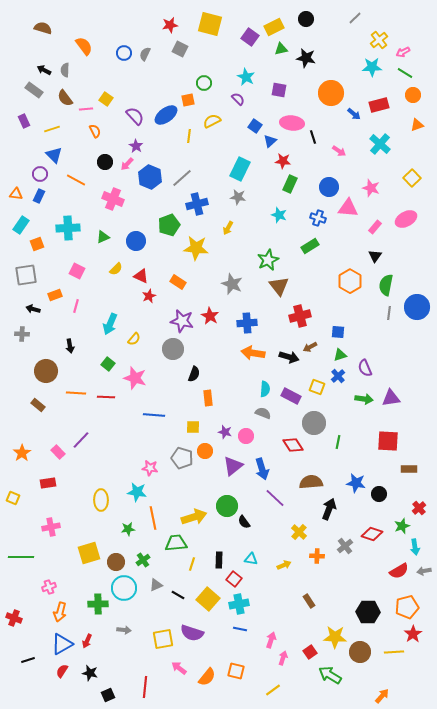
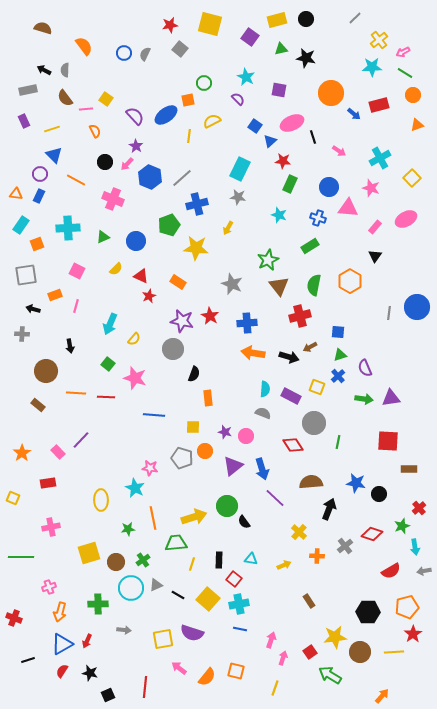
yellow rectangle at (274, 27): moved 3 px right, 7 px up; rotated 12 degrees clockwise
gray square at (180, 49): rotated 14 degrees clockwise
gray rectangle at (34, 90): moved 6 px left; rotated 48 degrees counterclockwise
pink ellipse at (292, 123): rotated 30 degrees counterclockwise
cyan cross at (380, 144): moved 14 px down; rotated 20 degrees clockwise
green semicircle at (386, 285): moved 72 px left
cyan star at (137, 492): moved 2 px left, 4 px up; rotated 18 degrees clockwise
red semicircle at (399, 571): moved 8 px left
cyan circle at (124, 588): moved 7 px right
yellow star at (335, 637): rotated 10 degrees counterclockwise
yellow line at (273, 690): moved 2 px right, 2 px up; rotated 35 degrees counterclockwise
